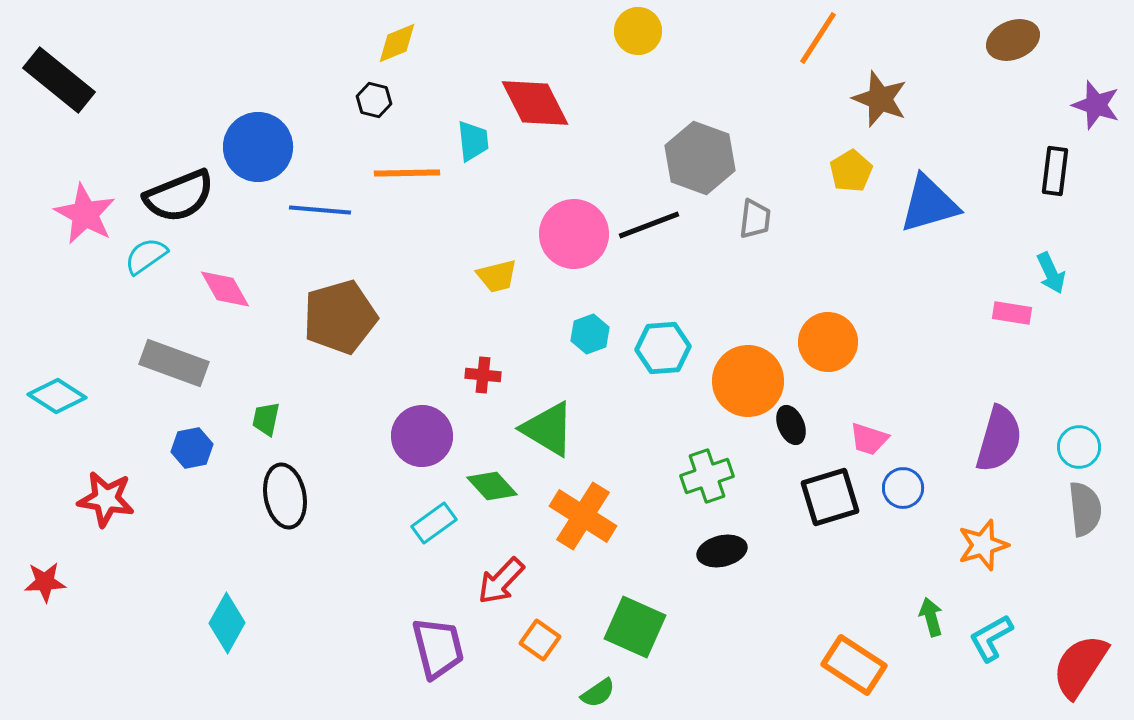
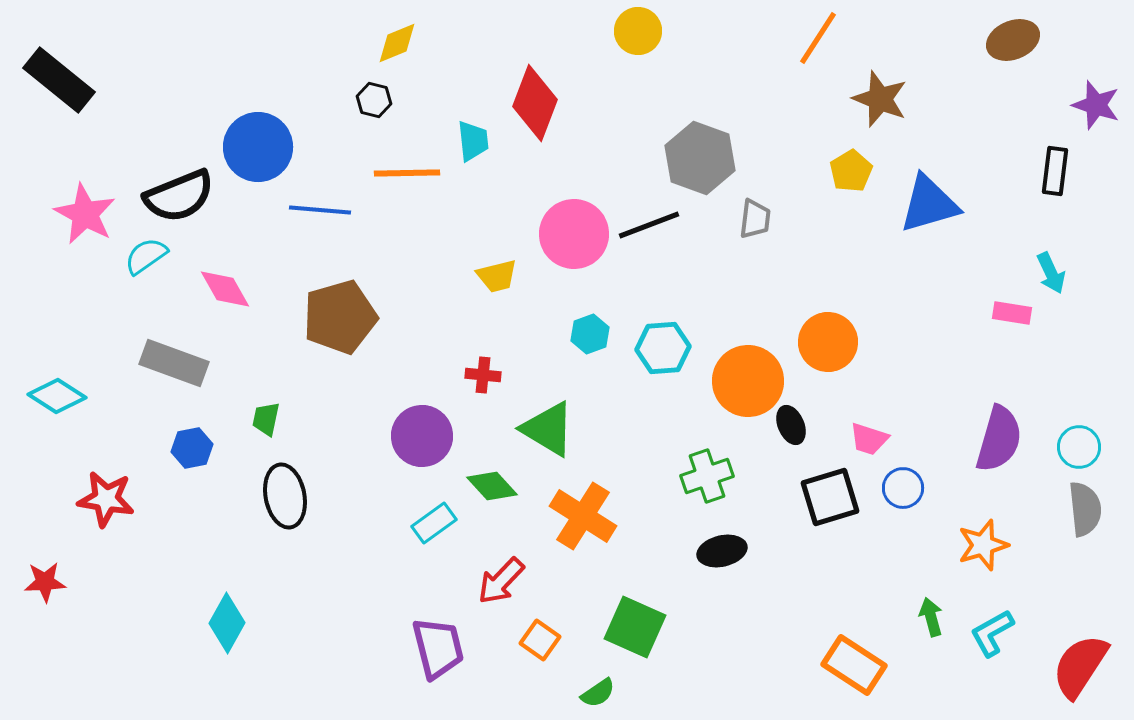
red diamond at (535, 103): rotated 48 degrees clockwise
cyan L-shape at (991, 638): moved 1 px right, 5 px up
